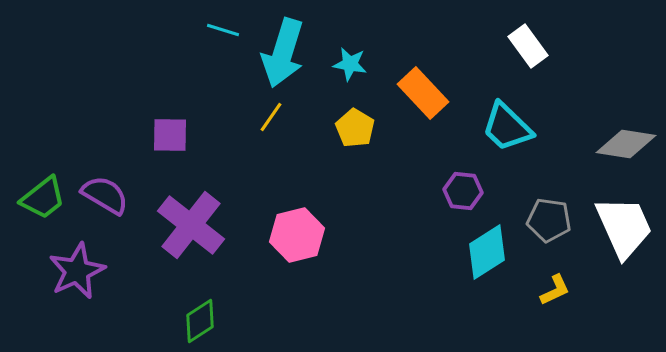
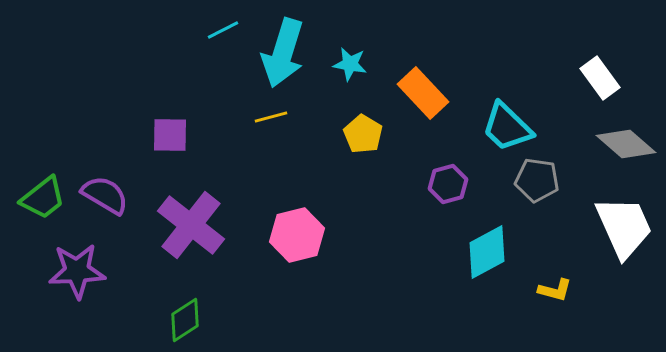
cyan line: rotated 44 degrees counterclockwise
white rectangle: moved 72 px right, 32 px down
yellow line: rotated 40 degrees clockwise
yellow pentagon: moved 8 px right, 6 px down
gray diamond: rotated 32 degrees clockwise
purple hexagon: moved 15 px left, 7 px up; rotated 21 degrees counterclockwise
gray pentagon: moved 12 px left, 40 px up
cyan diamond: rotated 4 degrees clockwise
purple star: rotated 22 degrees clockwise
yellow L-shape: rotated 40 degrees clockwise
green diamond: moved 15 px left, 1 px up
